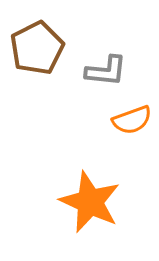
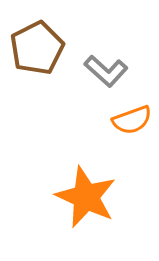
gray L-shape: rotated 36 degrees clockwise
orange star: moved 4 px left, 5 px up
